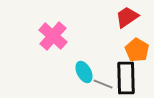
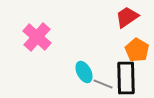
pink cross: moved 16 px left, 1 px down
